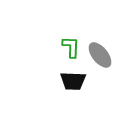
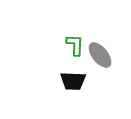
green L-shape: moved 4 px right, 2 px up
